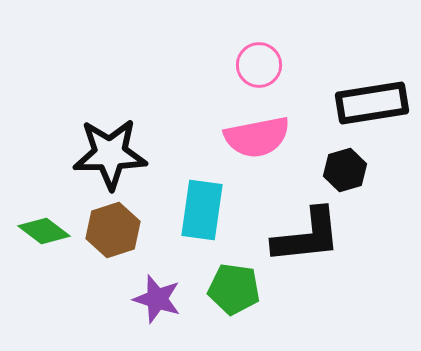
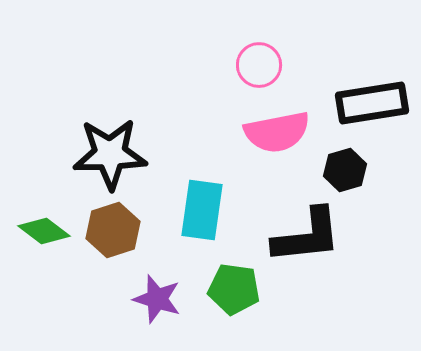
pink semicircle: moved 20 px right, 5 px up
